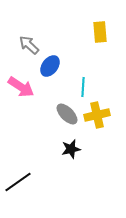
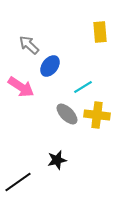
cyan line: rotated 54 degrees clockwise
yellow cross: rotated 20 degrees clockwise
black star: moved 14 px left, 11 px down
